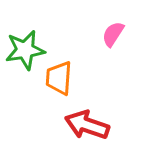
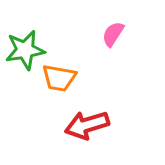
orange trapezoid: rotated 84 degrees counterclockwise
red arrow: rotated 36 degrees counterclockwise
